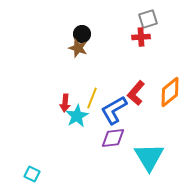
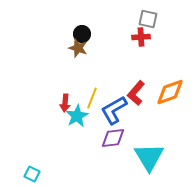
gray square: rotated 30 degrees clockwise
orange diamond: rotated 20 degrees clockwise
